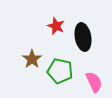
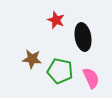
red star: moved 6 px up
brown star: rotated 30 degrees counterclockwise
pink semicircle: moved 3 px left, 4 px up
